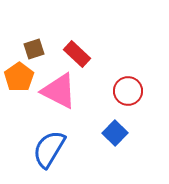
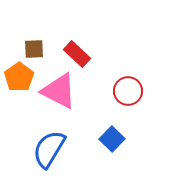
brown square: rotated 15 degrees clockwise
blue square: moved 3 px left, 6 px down
